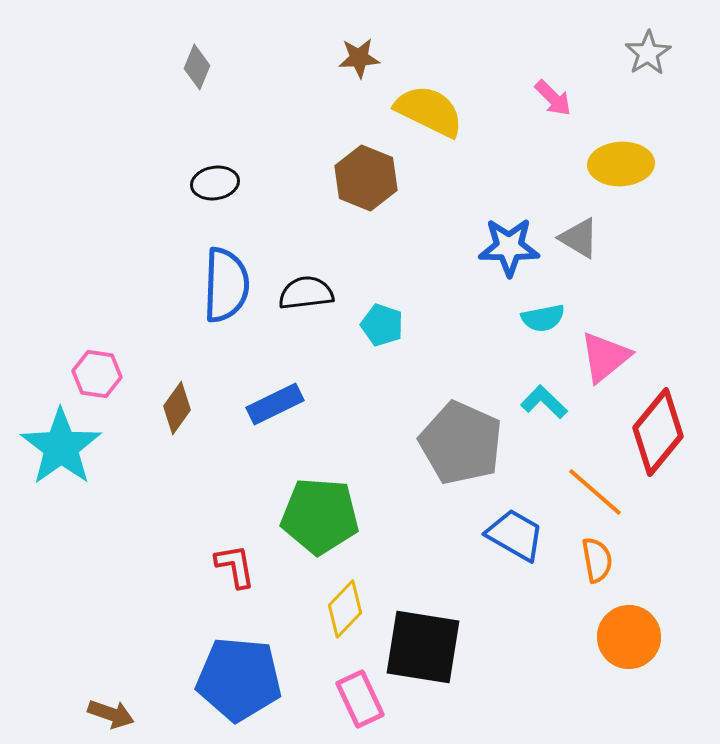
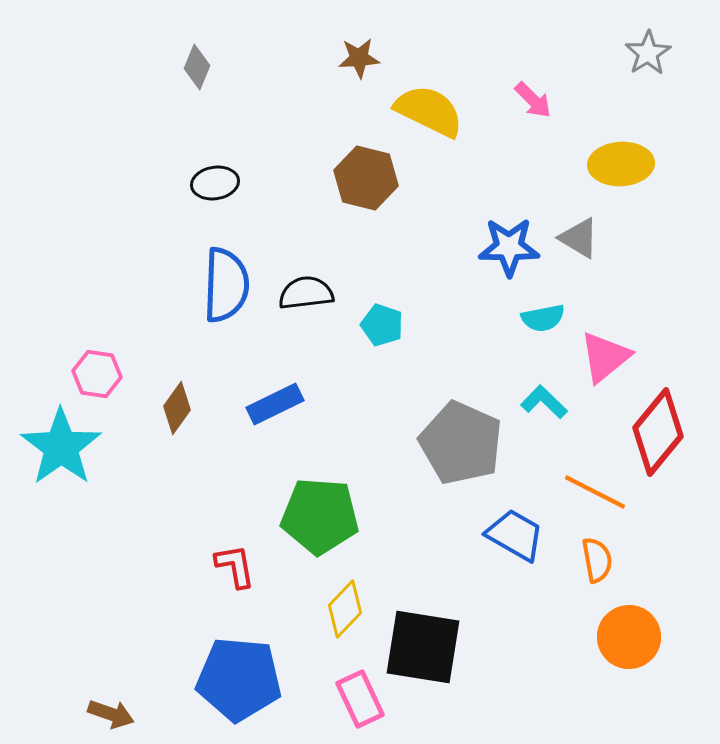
pink arrow: moved 20 px left, 2 px down
brown hexagon: rotated 8 degrees counterclockwise
orange line: rotated 14 degrees counterclockwise
